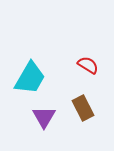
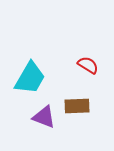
brown rectangle: moved 6 px left, 2 px up; rotated 65 degrees counterclockwise
purple triangle: rotated 40 degrees counterclockwise
